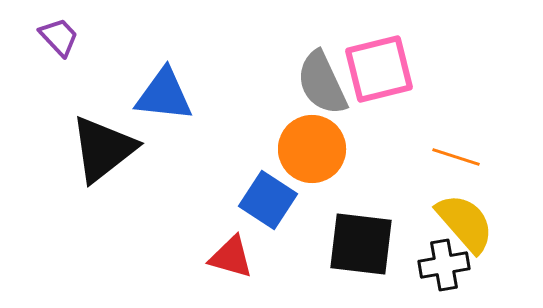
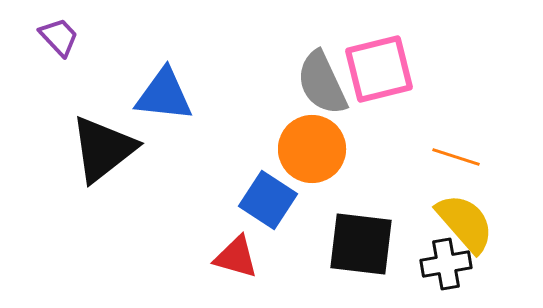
red triangle: moved 5 px right
black cross: moved 2 px right, 1 px up
